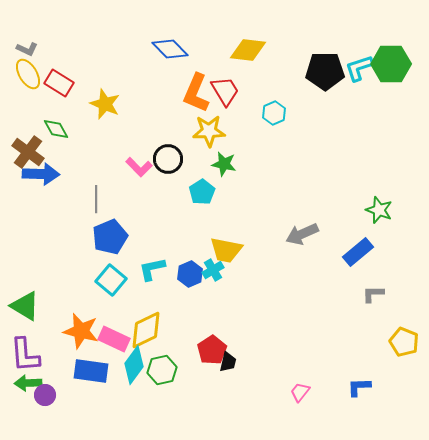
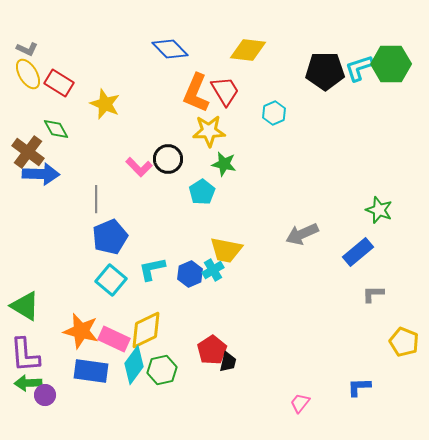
pink trapezoid at (300, 392): moved 11 px down
